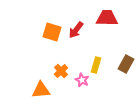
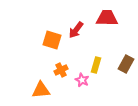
orange square: moved 8 px down
orange cross: moved 1 px up; rotated 16 degrees clockwise
